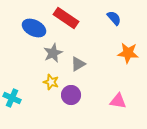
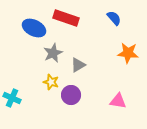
red rectangle: rotated 15 degrees counterclockwise
gray triangle: moved 1 px down
